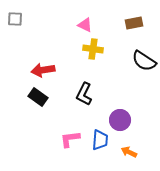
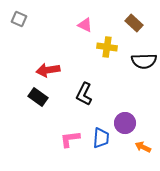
gray square: moved 4 px right; rotated 21 degrees clockwise
brown rectangle: rotated 54 degrees clockwise
yellow cross: moved 14 px right, 2 px up
black semicircle: rotated 35 degrees counterclockwise
red arrow: moved 5 px right
purple circle: moved 5 px right, 3 px down
blue trapezoid: moved 1 px right, 2 px up
orange arrow: moved 14 px right, 5 px up
